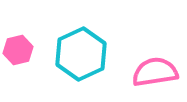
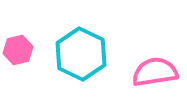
cyan hexagon: rotated 9 degrees counterclockwise
